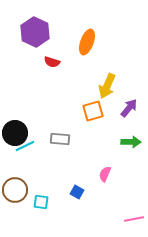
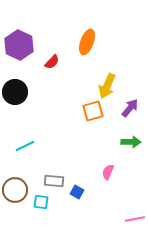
purple hexagon: moved 16 px left, 13 px down
red semicircle: rotated 63 degrees counterclockwise
purple arrow: moved 1 px right
black circle: moved 41 px up
gray rectangle: moved 6 px left, 42 px down
pink semicircle: moved 3 px right, 2 px up
pink line: moved 1 px right
